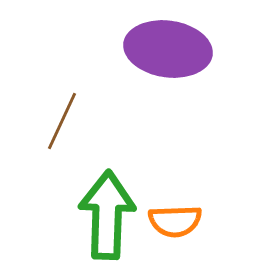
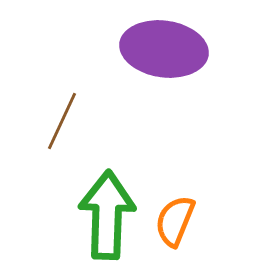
purple ellipse: moved 4 px left
orange semicircle: rotated 114 degrees clockwise
